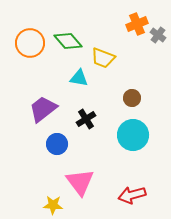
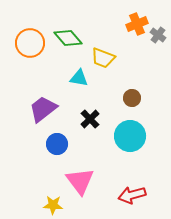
green diamond: moved 3 px up
black cross: moved 4 px right; rotated 12 degrees counterclockwise
cyan circle: moved 3 px left, 1 px down
pink triangle: moved 1 px up
